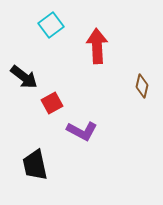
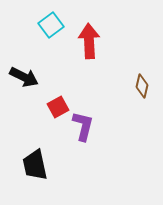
red arrow: moved 8 px left, 5 px up
black arrow: rotated 12 degrees counterclockwise
red square: moved 6 px right, 4 px down
purple L-shape: moved 1 px right, 5 px up; rotated 104 degrees counterclockwise
